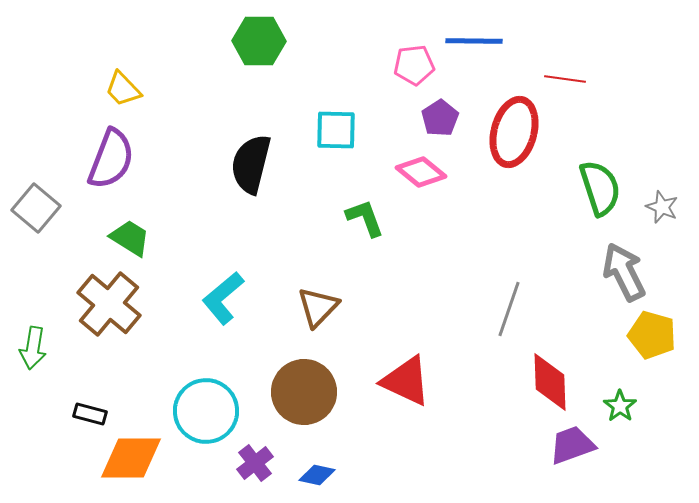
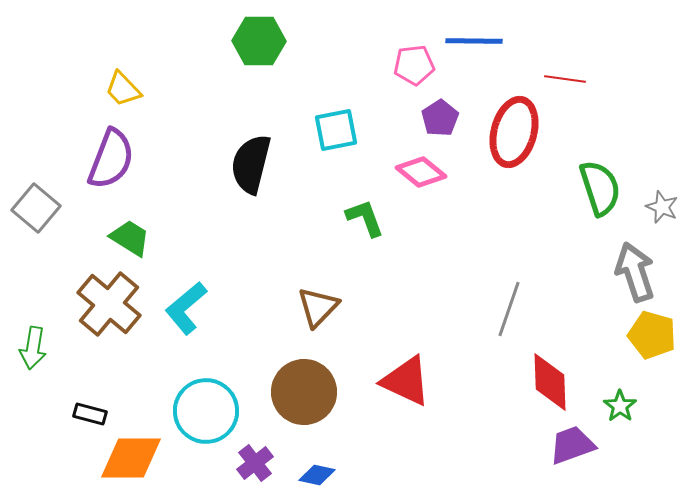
cyan square: rotated 12 degrees counterclockwise
gray arrow: moved 11 px right; rotated 8 degrees clockwise
cyan L-shape: moved 37 px left, 10 px down
